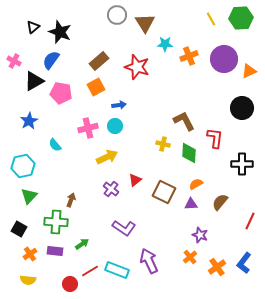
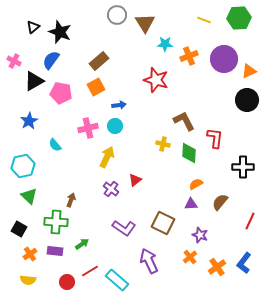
green hexagon at (241, 18): moved 2 px left
yellow line at (211, 19): moved 7 px left, 1 px down; rotated 40 degrees counterclockwise
red star at (137, 67): moved 19 px right, 13 px down
black circle at (242, 108): moved 5 px right, 8 px up
yellow arrow at (107, 157): rotated 40 degrees counterclockwise
black cross at (242, 164): moved 1 px right, 3 px down
brown square at (164, 192): moved 1 px left, 31 px down
green triangle at (29, 196): rotated 30 degrees counterclockwise
cyan rectangle at (117, 270): moved 10 px down; rotated 20 degrees clockwise
red circle at (70, 284): moved 3 px left, 2 px up
